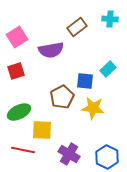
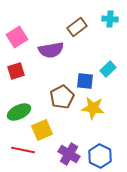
yellow square: rotated 25 degrees counterclockwise
blue hexagon: moved 7 px left, 1 px up
